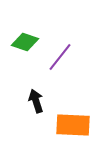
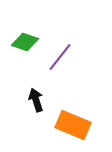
black arrow: moved 1 px up
orange rectangle: rotated 20 degrees clockwise
